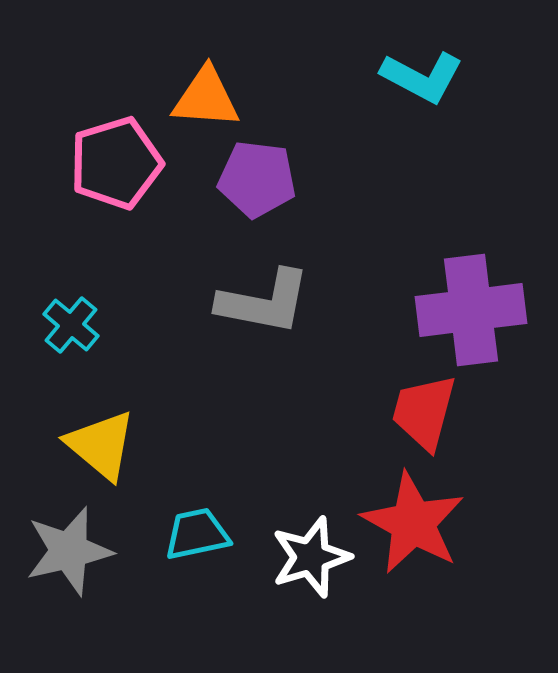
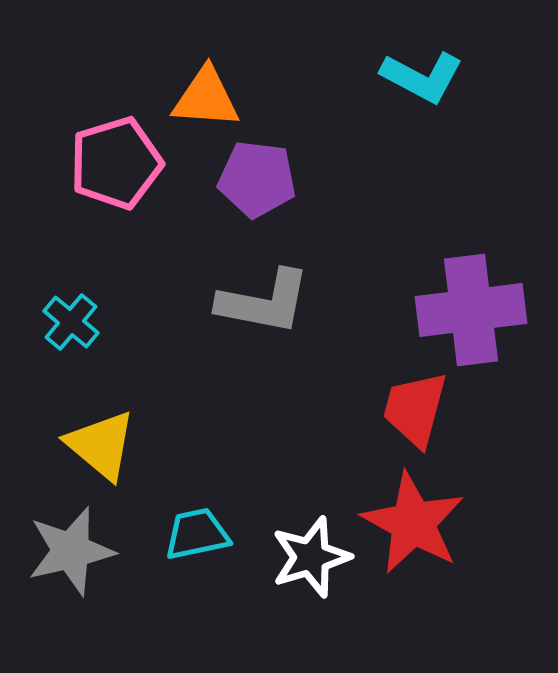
cyan cross: moved 3 px up
red trapezoid: moved 9 px left, 3 px up
gray star: moved 2 px right
